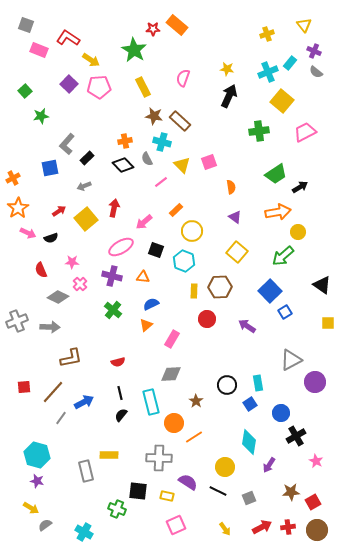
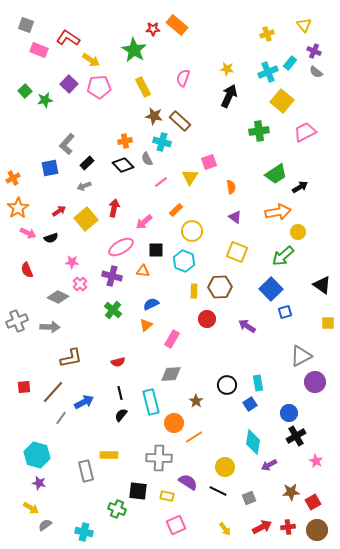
green star at (41, 116): moved 4 px right, 16 px up
black rectangle at (87, 158): moved 5 px down
yellow triangle at (182, 165): moved 8 px right, 12 px down; rotated 18 degrees clockwise
black square at (156, 250): rotated 21 degrees counterclockwise
yellow square at (237, 252): rotated 20 degrees counterclockwise
red semicircle at (41, 270): moved 14 px left
orange triangle at (143, 277): moved 6 px up
blue square at (270, 291): moved 1 px right, 2 px up
blue square at (285, 312): rotated 16 degrees clockwise
gray triangle at (291, 360): moved 10 px right, 4 px up
blue circle at (281, 413): moved 8 px right
cyan diamond at (249, 442): moved 4 px right
purple arrow at (269, 465): rotated 28 degrees clockwise
purple star at (37, 481): moved 2 px right, 2 px down
cyan cross at (84, 532): rotated 18 degrees counterclockwise
